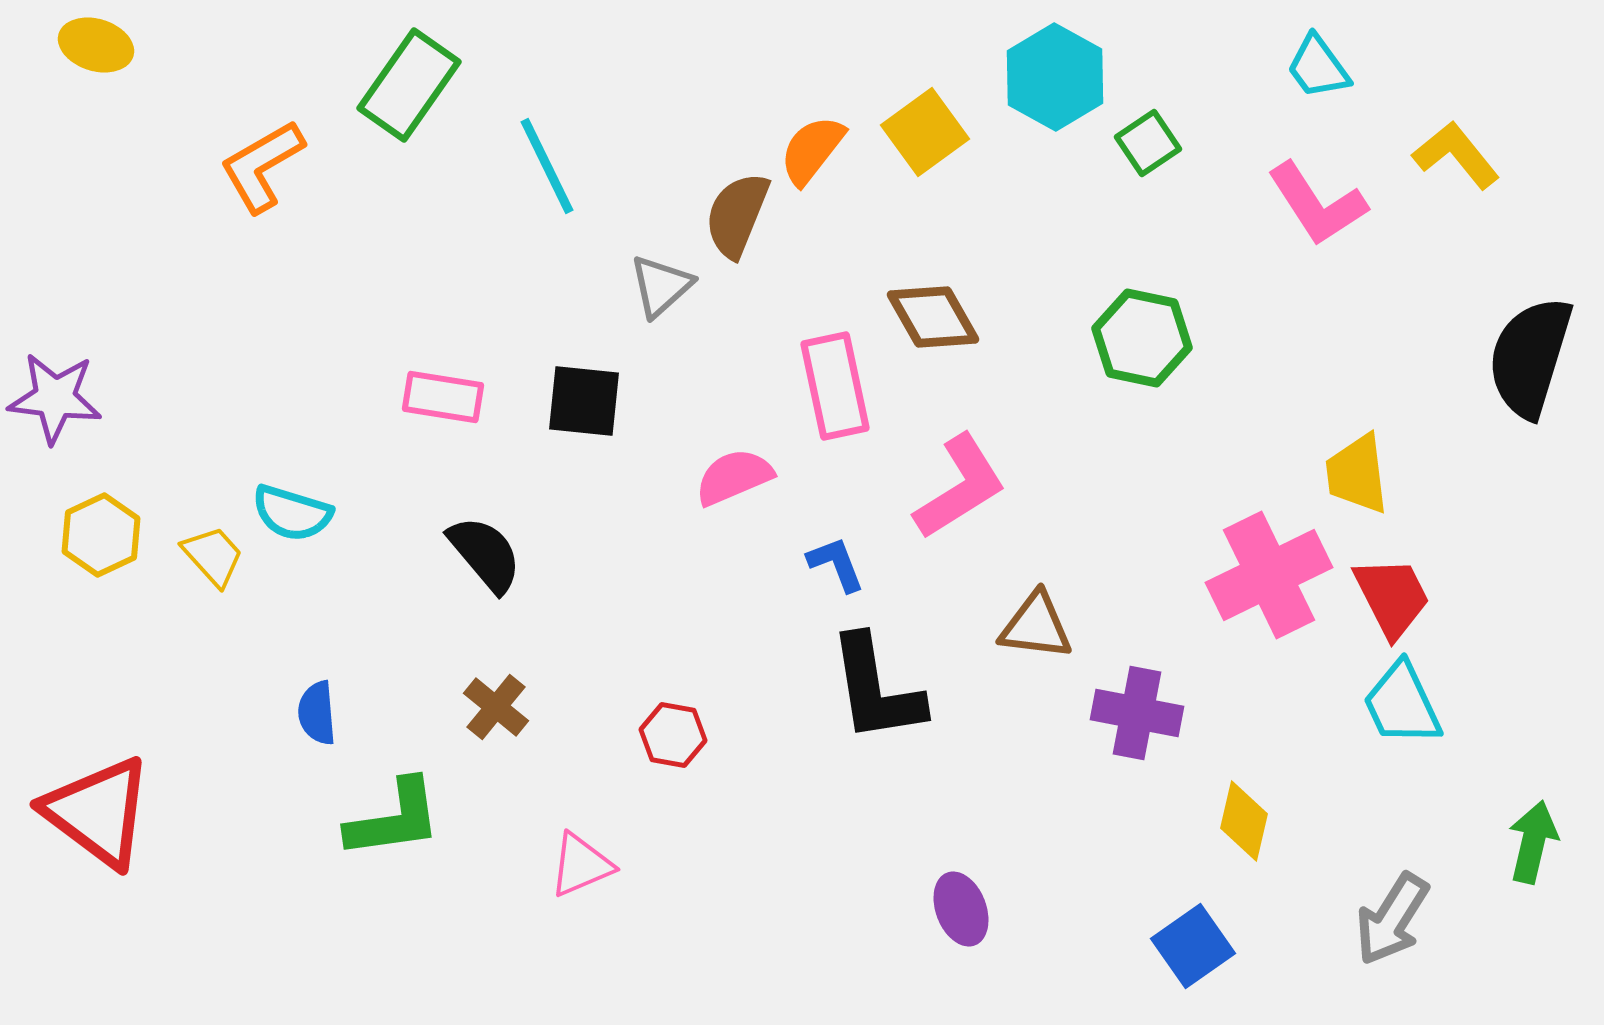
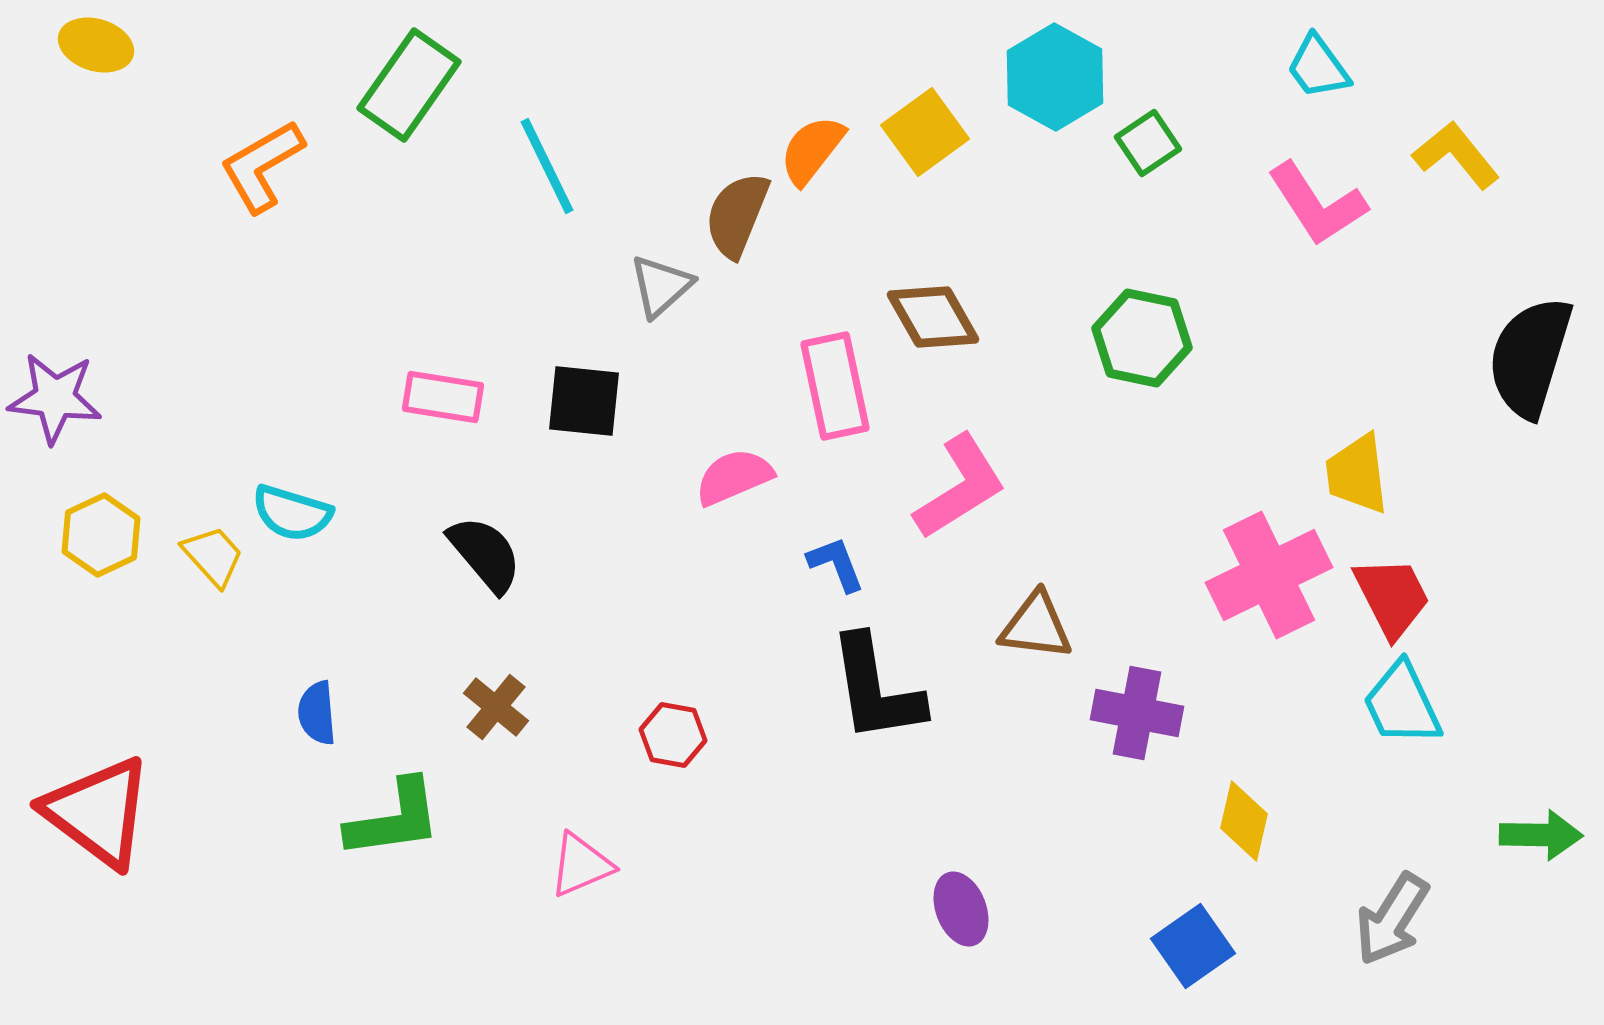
green arrow at (1533, 842): moved 8 px right, 7 px up; rotated 78 degrees clockwise
